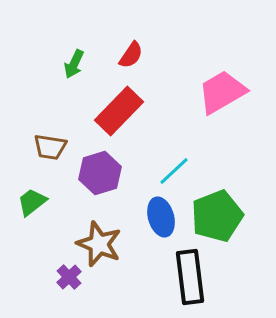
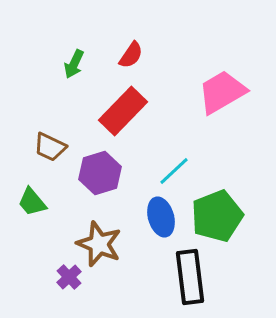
red rectangle: moved 4 px right
brown trapezoid: rotated 16 degrees clockwise
green trapezoid: rotated 92 degrees counterclockwise
